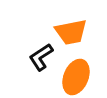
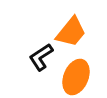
orange trapezoid: rotated 40 degrees counterclockwise
